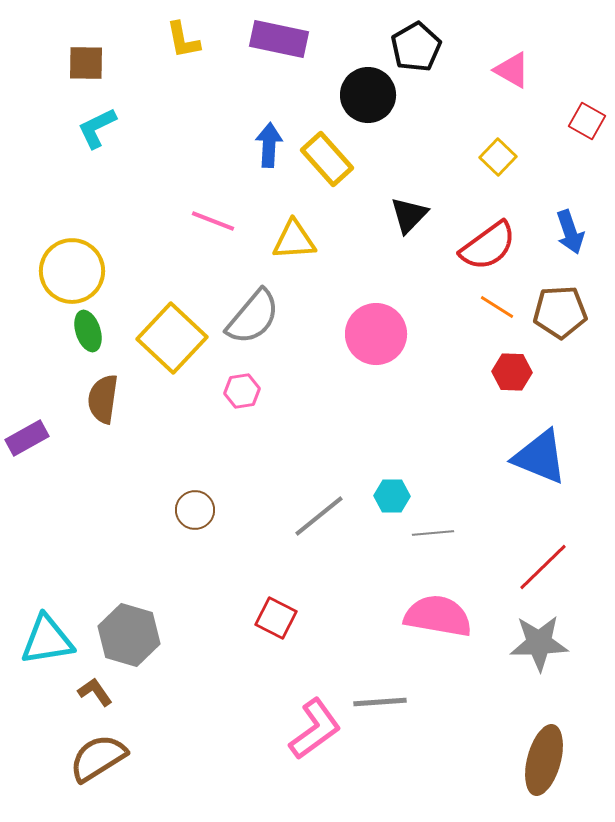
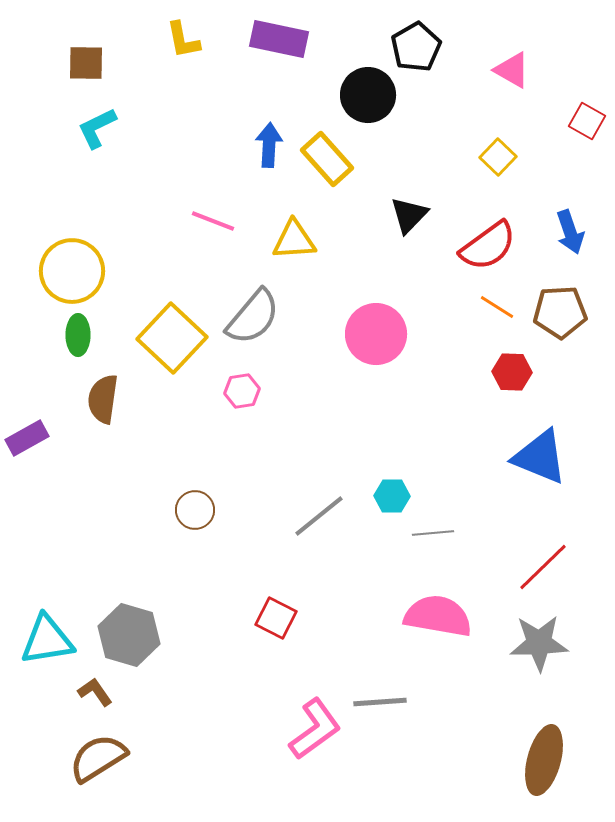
green ellipse at (88, 331): moved 10 px left, 4 px down; rotated 18 degrees clockwise
